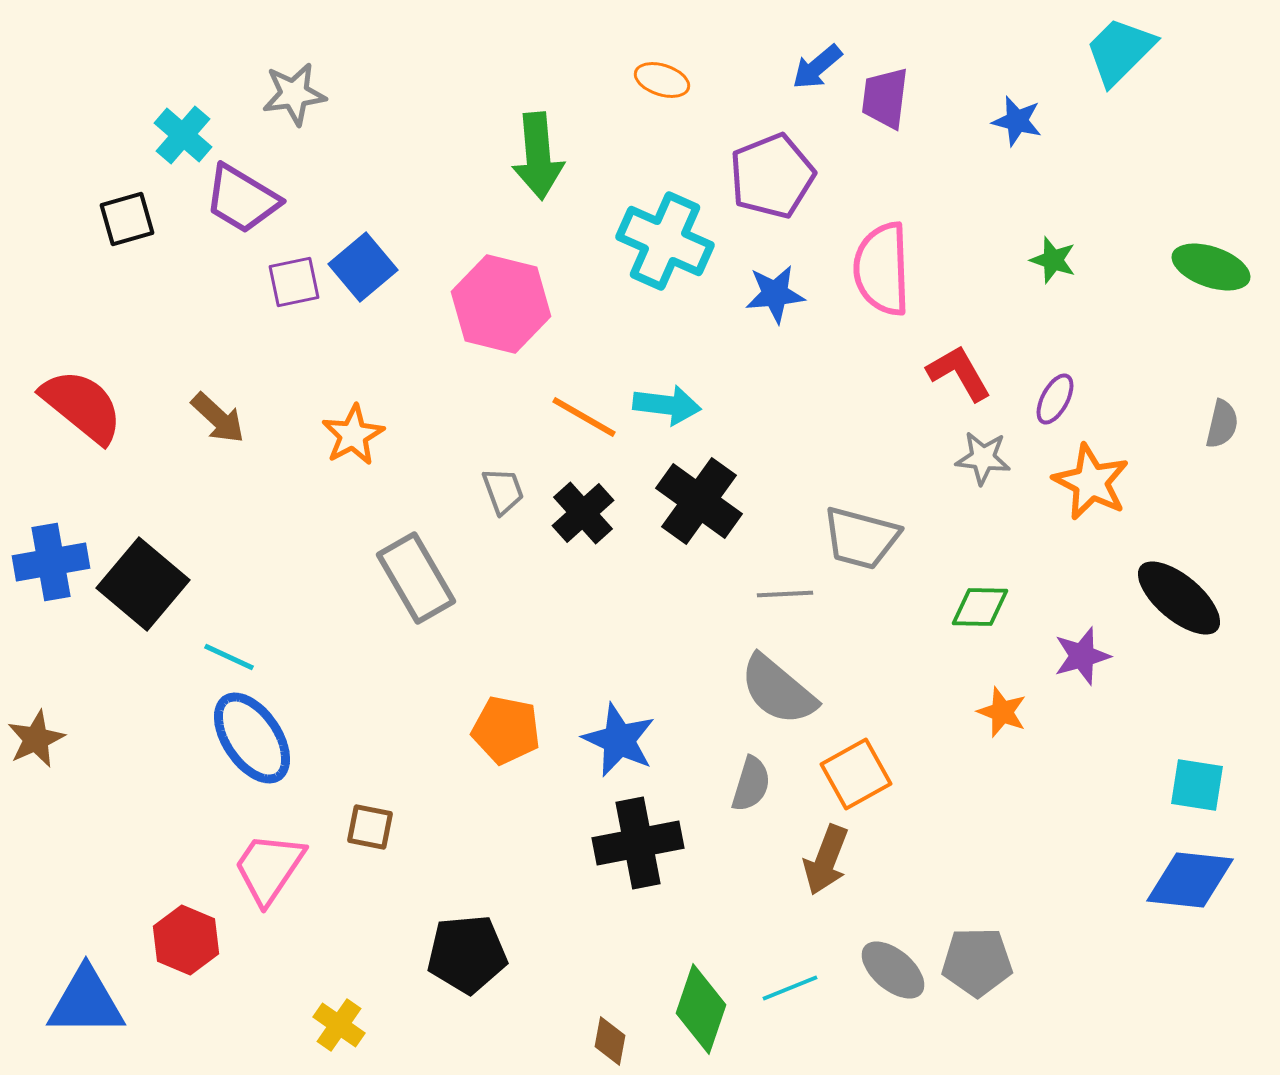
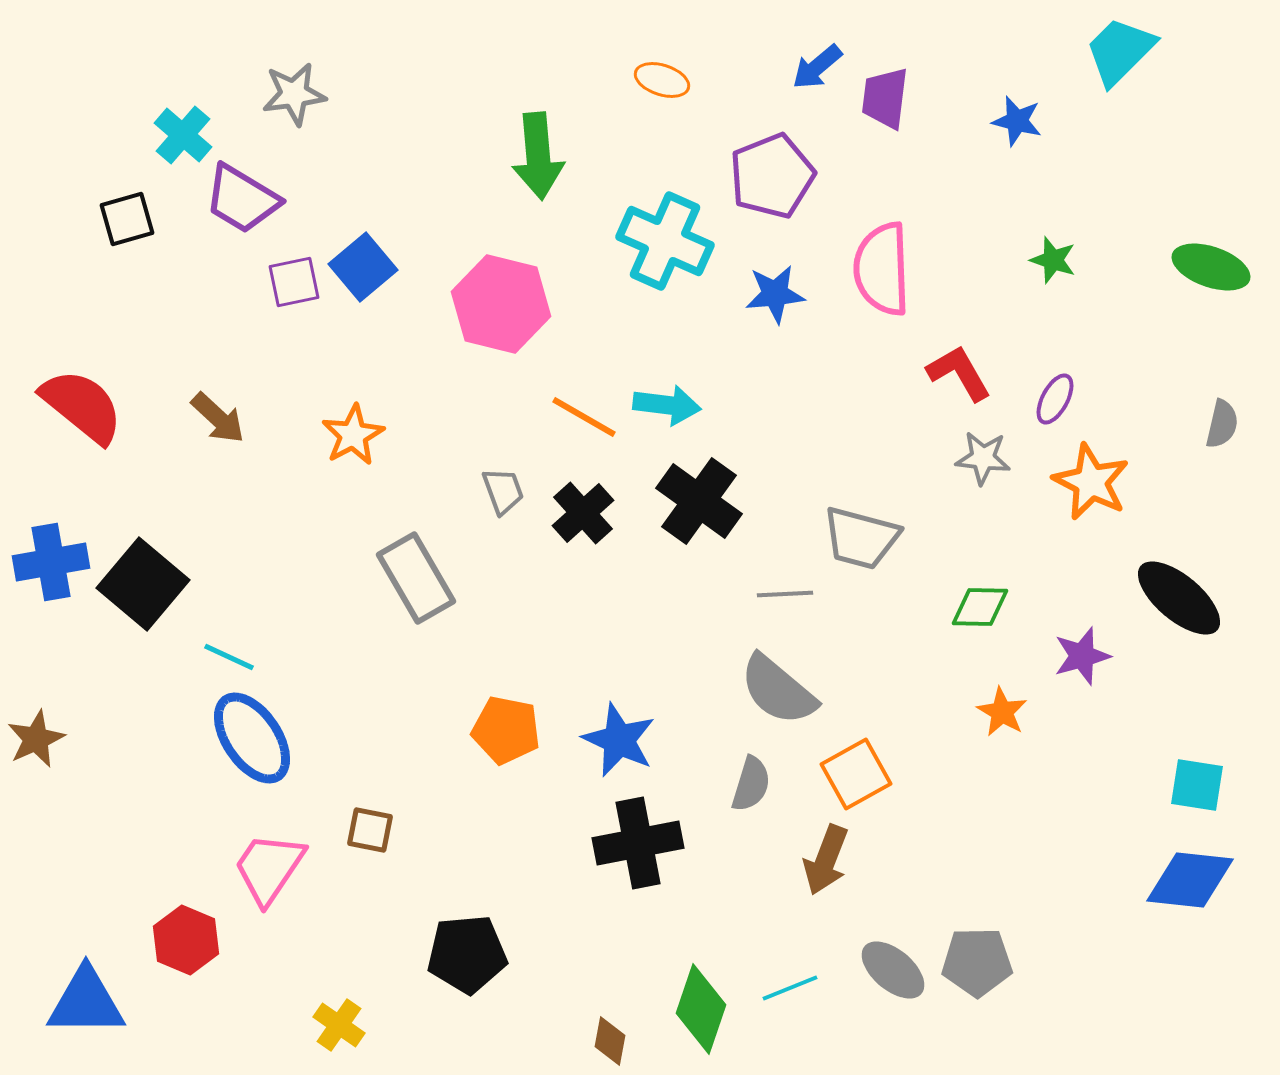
orange star at (1002, 712): rotated 9 degrees clockwise
brown square at (370, 827): moved 3 px down
